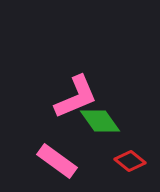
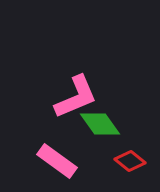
green diamond: moved 3 px down
